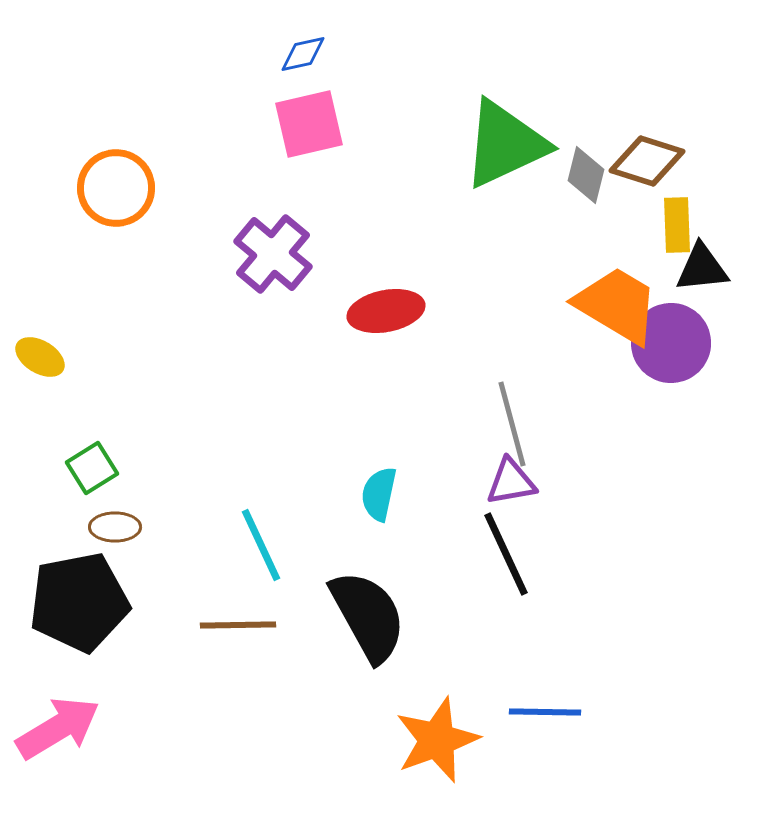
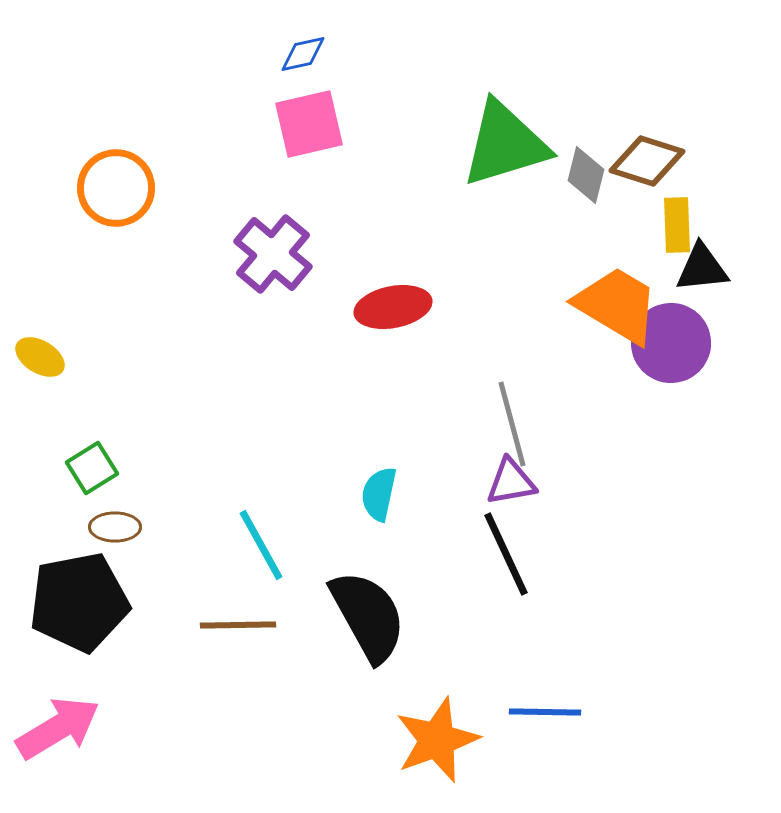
green triangle: rotated 8 degrees clockwise
red ellipse: moved 7 px right, 4 px up
cyan line: rotated 4 degrees counterclockwise
